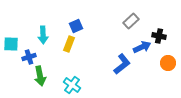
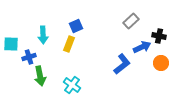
orange circle: moved 7 px left
